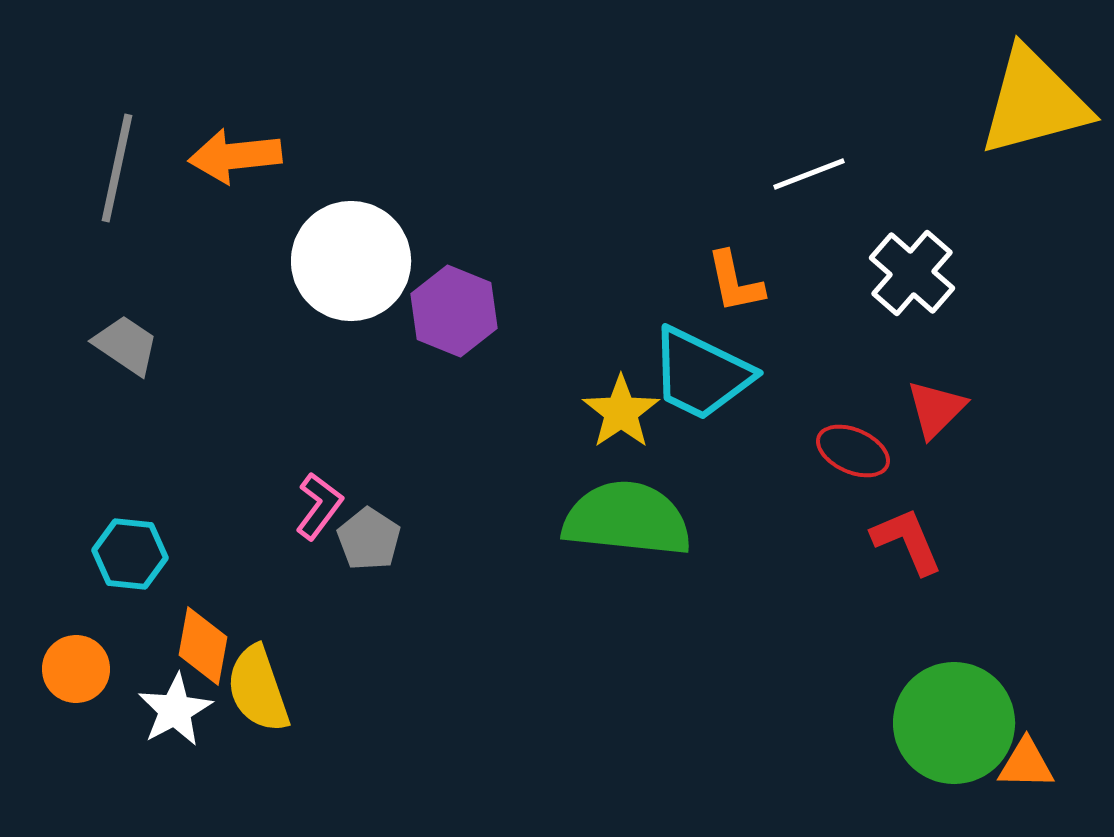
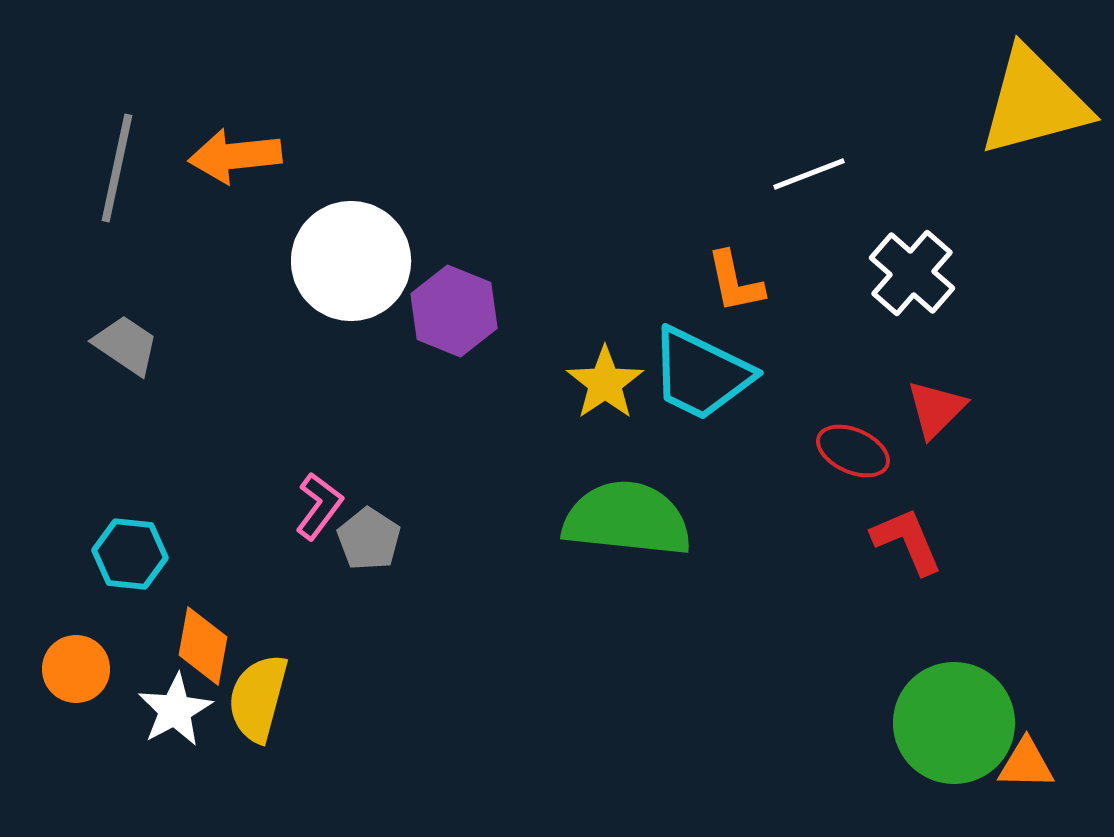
yellow star: moved 16 px left, 29 px up
yellow semicircle: moved 9 px down; rotated 34 degrees clockwise
